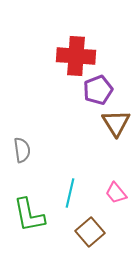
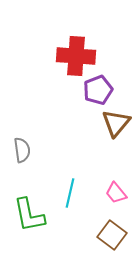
brown triangle: rotated 12 degrees clockwise
brown square: moved 22 px right, 3 px down; rotated 12 degrees counterclockwise
